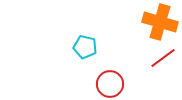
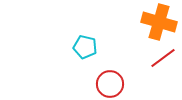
orange cross: moved 1 px left
